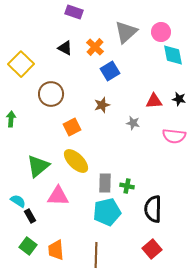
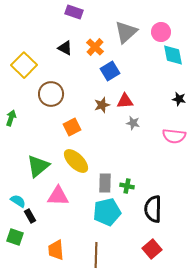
yellow square: moved 3 px right, 1 px down
red triangle: moved 29 px left
green arrow: moved 1 px up; rotated 14 degrees clockwise
green square: moved 13 px left, 9 px up; rotated 18 degrees counterclockwise
